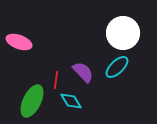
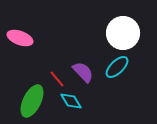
pink ellipse: moved 1 px right, 4 px up
red line: moved 1 px right, 1 px up; rotated 48 degrees counterclockwise
